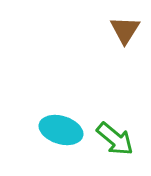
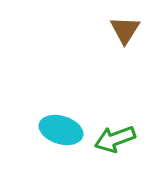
green arrow: rotated 120 degrees clockwise
